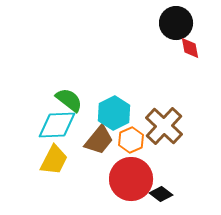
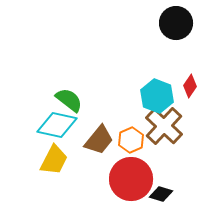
red diamond: moved 38 px down; rotated 45 degrees clockwise
cyan hexagon: moved 43 px right, 17 px up; rotated 12 degrees counterclockwise
cyan diamond: rotated 15 degrees clockwise
black diamond: rotated 20 degrees counterclockwise
